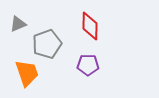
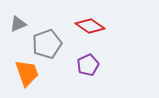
red diamond: rotated 56 degrees counterclockwise
purple pentagon: rotated 25 degrees counterclockwise
